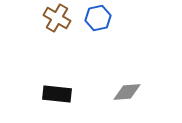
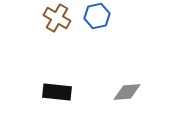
blue hexagon: moved 1 px left, 2 px up
black rectangle: moved 2 px up
